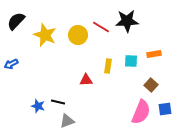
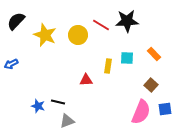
red line: moved 2 px up
orange rectangle: rotated 56 degrees clockwise
cyan square: moved 4 px left, 3 px up
